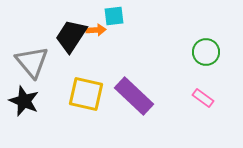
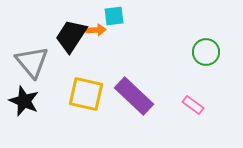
pink rectangle: moved 10 px left, 7 px down
